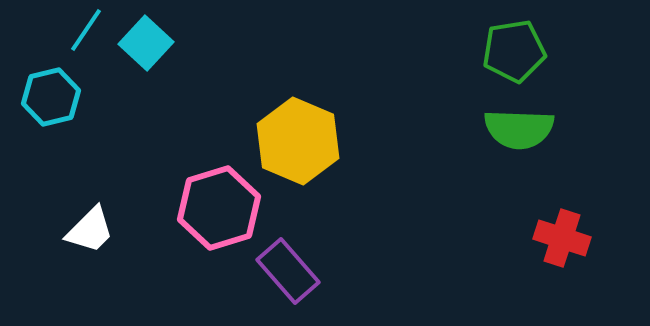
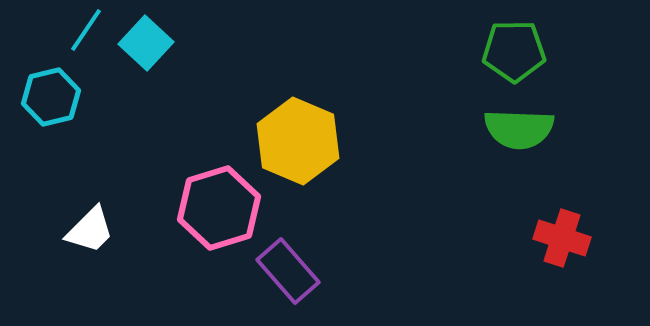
green pentagon: rotated 8 degrees clockwise
